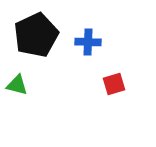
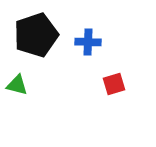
black pentagon: rotated 6 degrees clockwise
